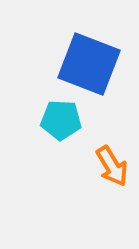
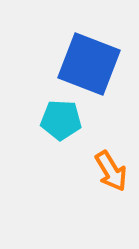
orange arrow: moved 1 px left, 5 px down
